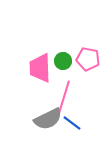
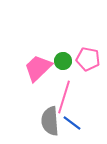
pink trapezoid: moved 2 px left; rotated 48 degrees clockwise
gray semicircle: moved 2 px right, 2 px down; rotated 112 degrees clockwise
